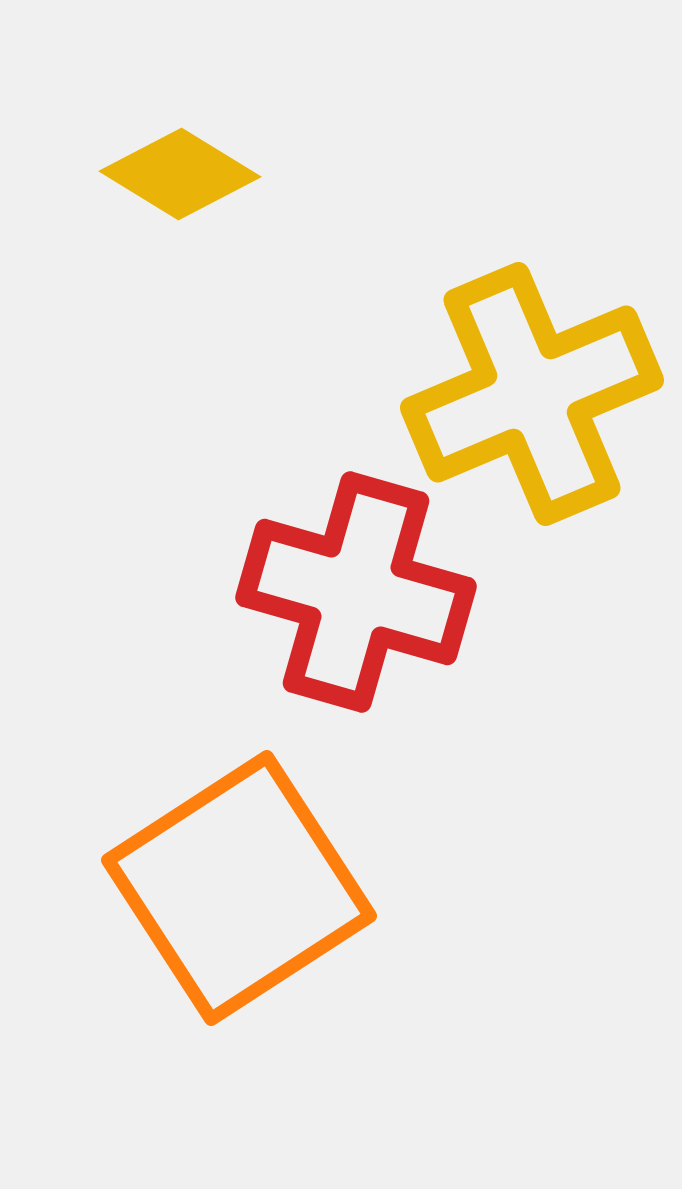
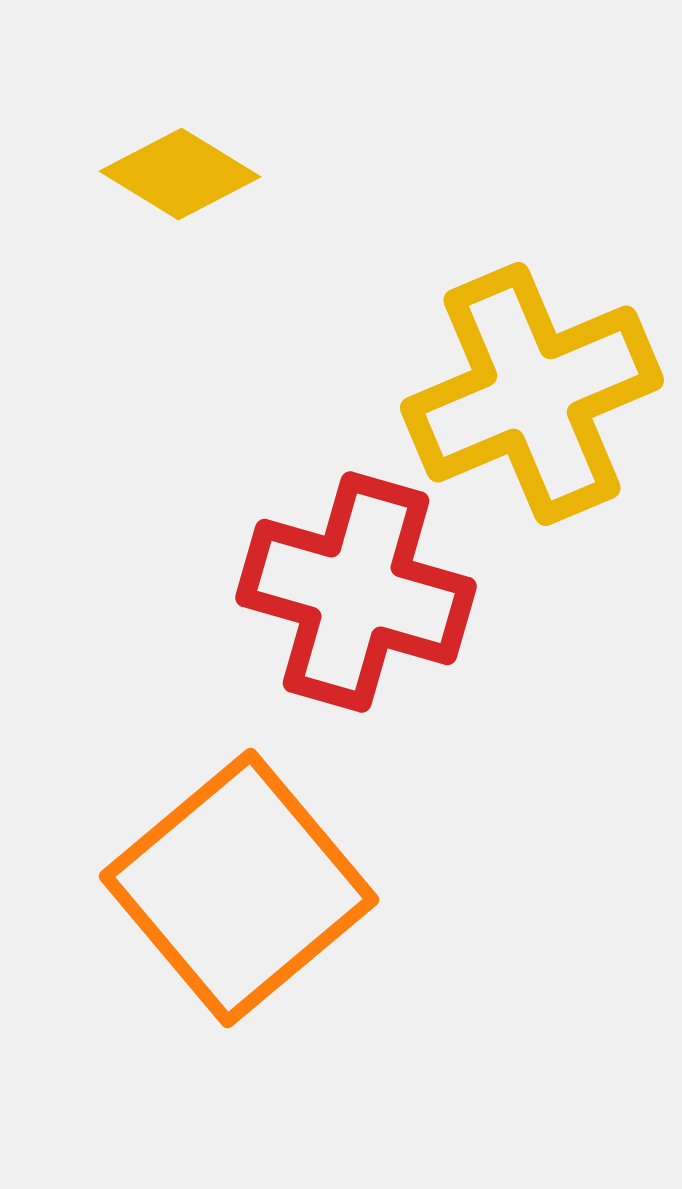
orange square: rotated 7 degrees counterclockwise
